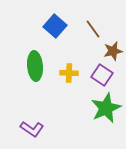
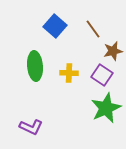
purple L-shape: moved 1 px left, 2 px up; rotated 10 degrees counterclockwise
